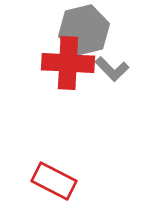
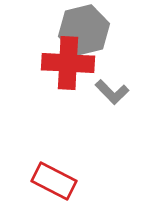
gray L-shape: moved 23 px down
